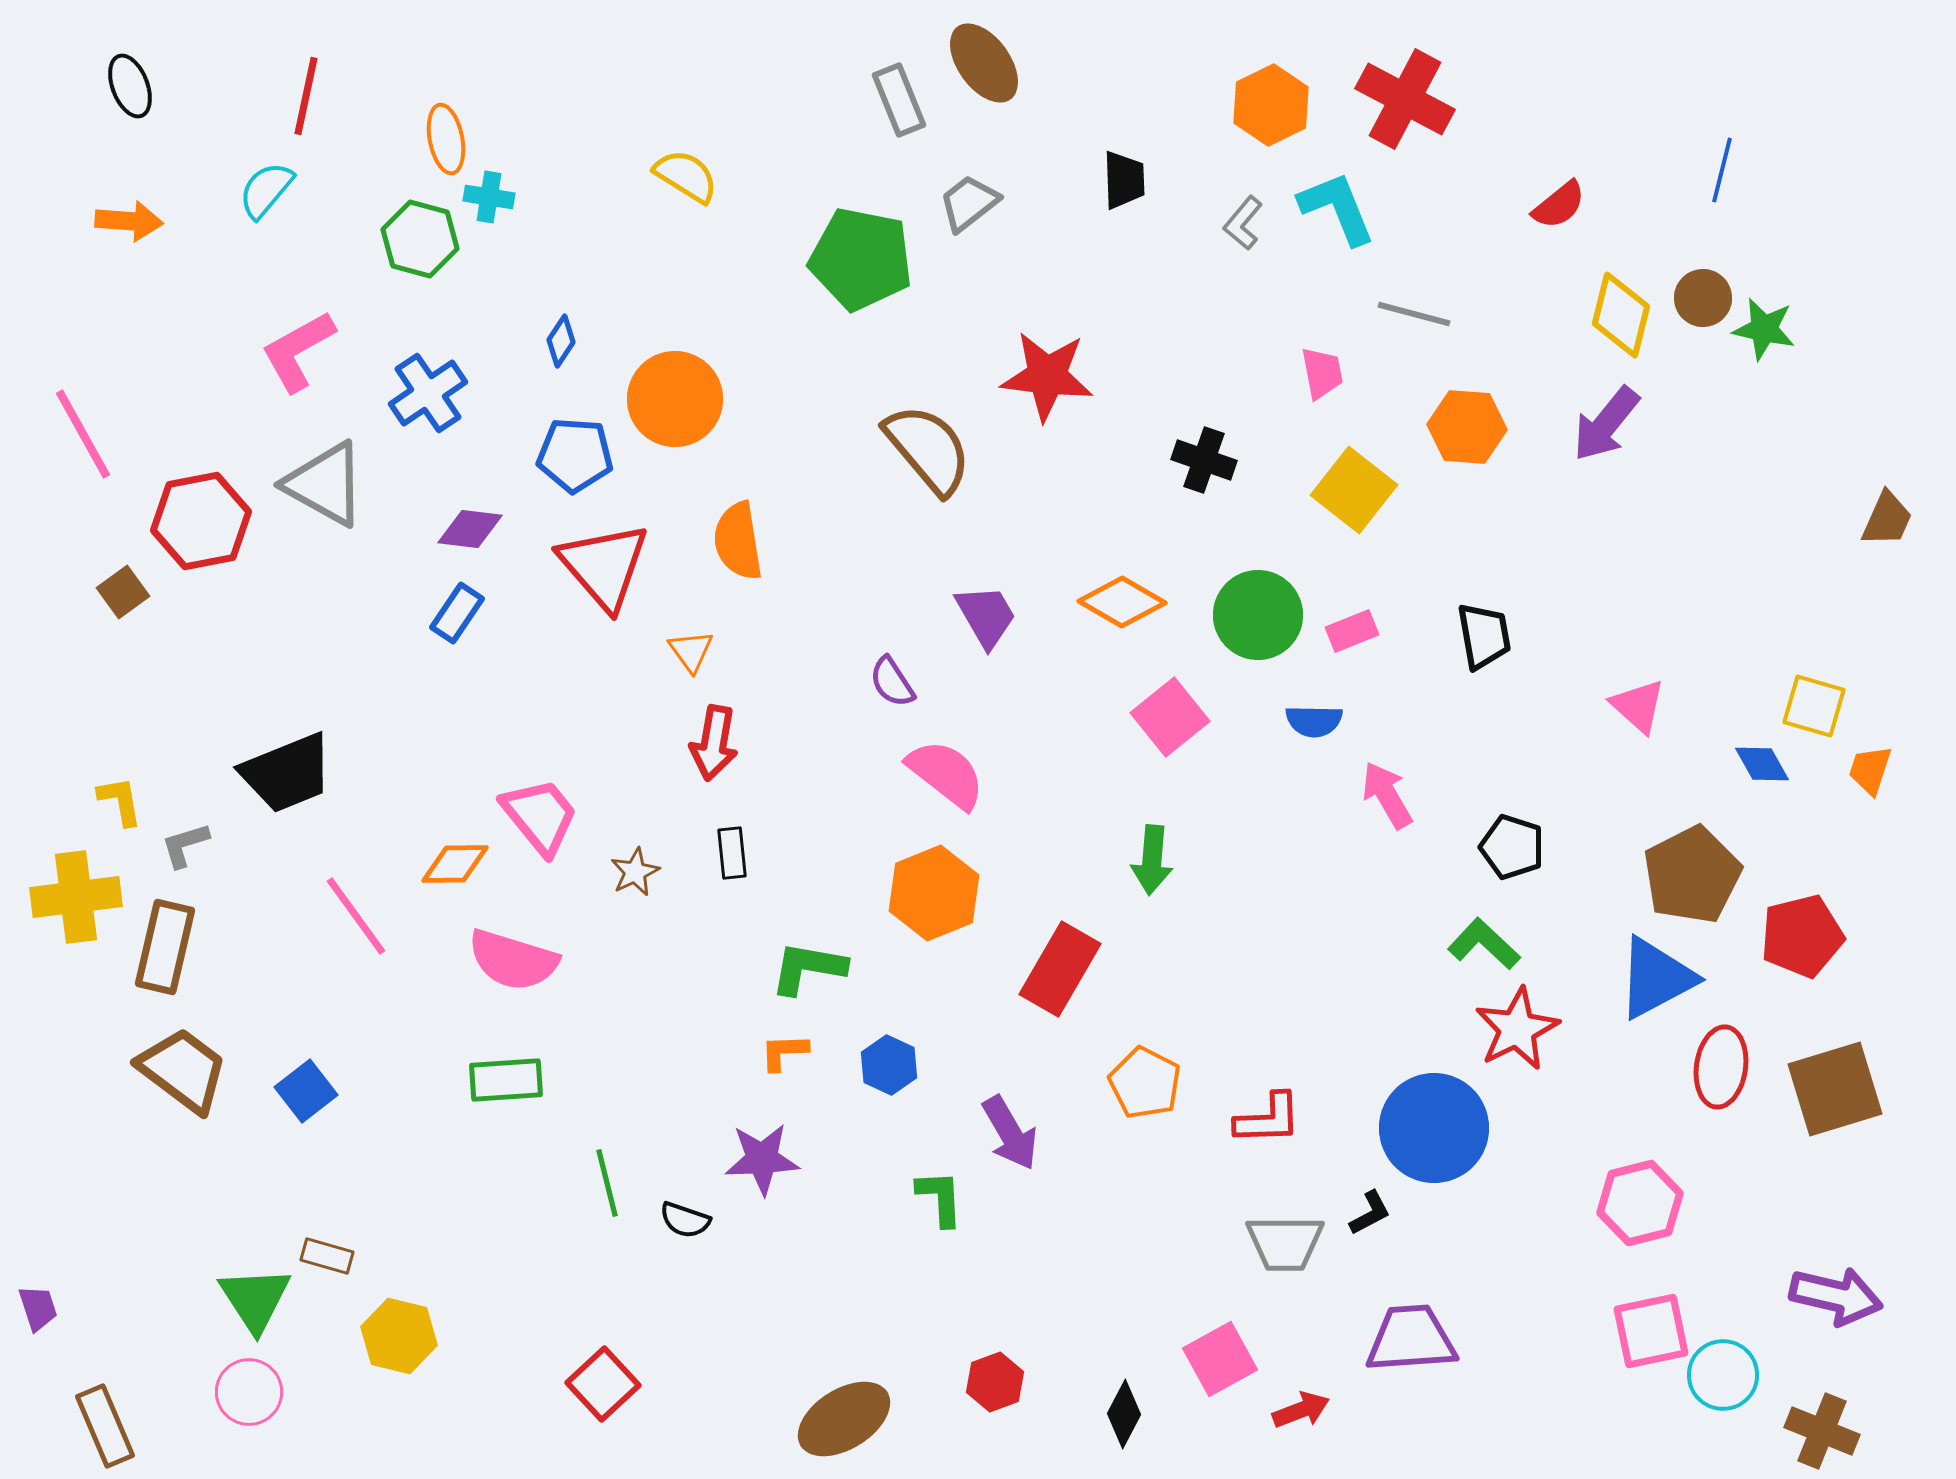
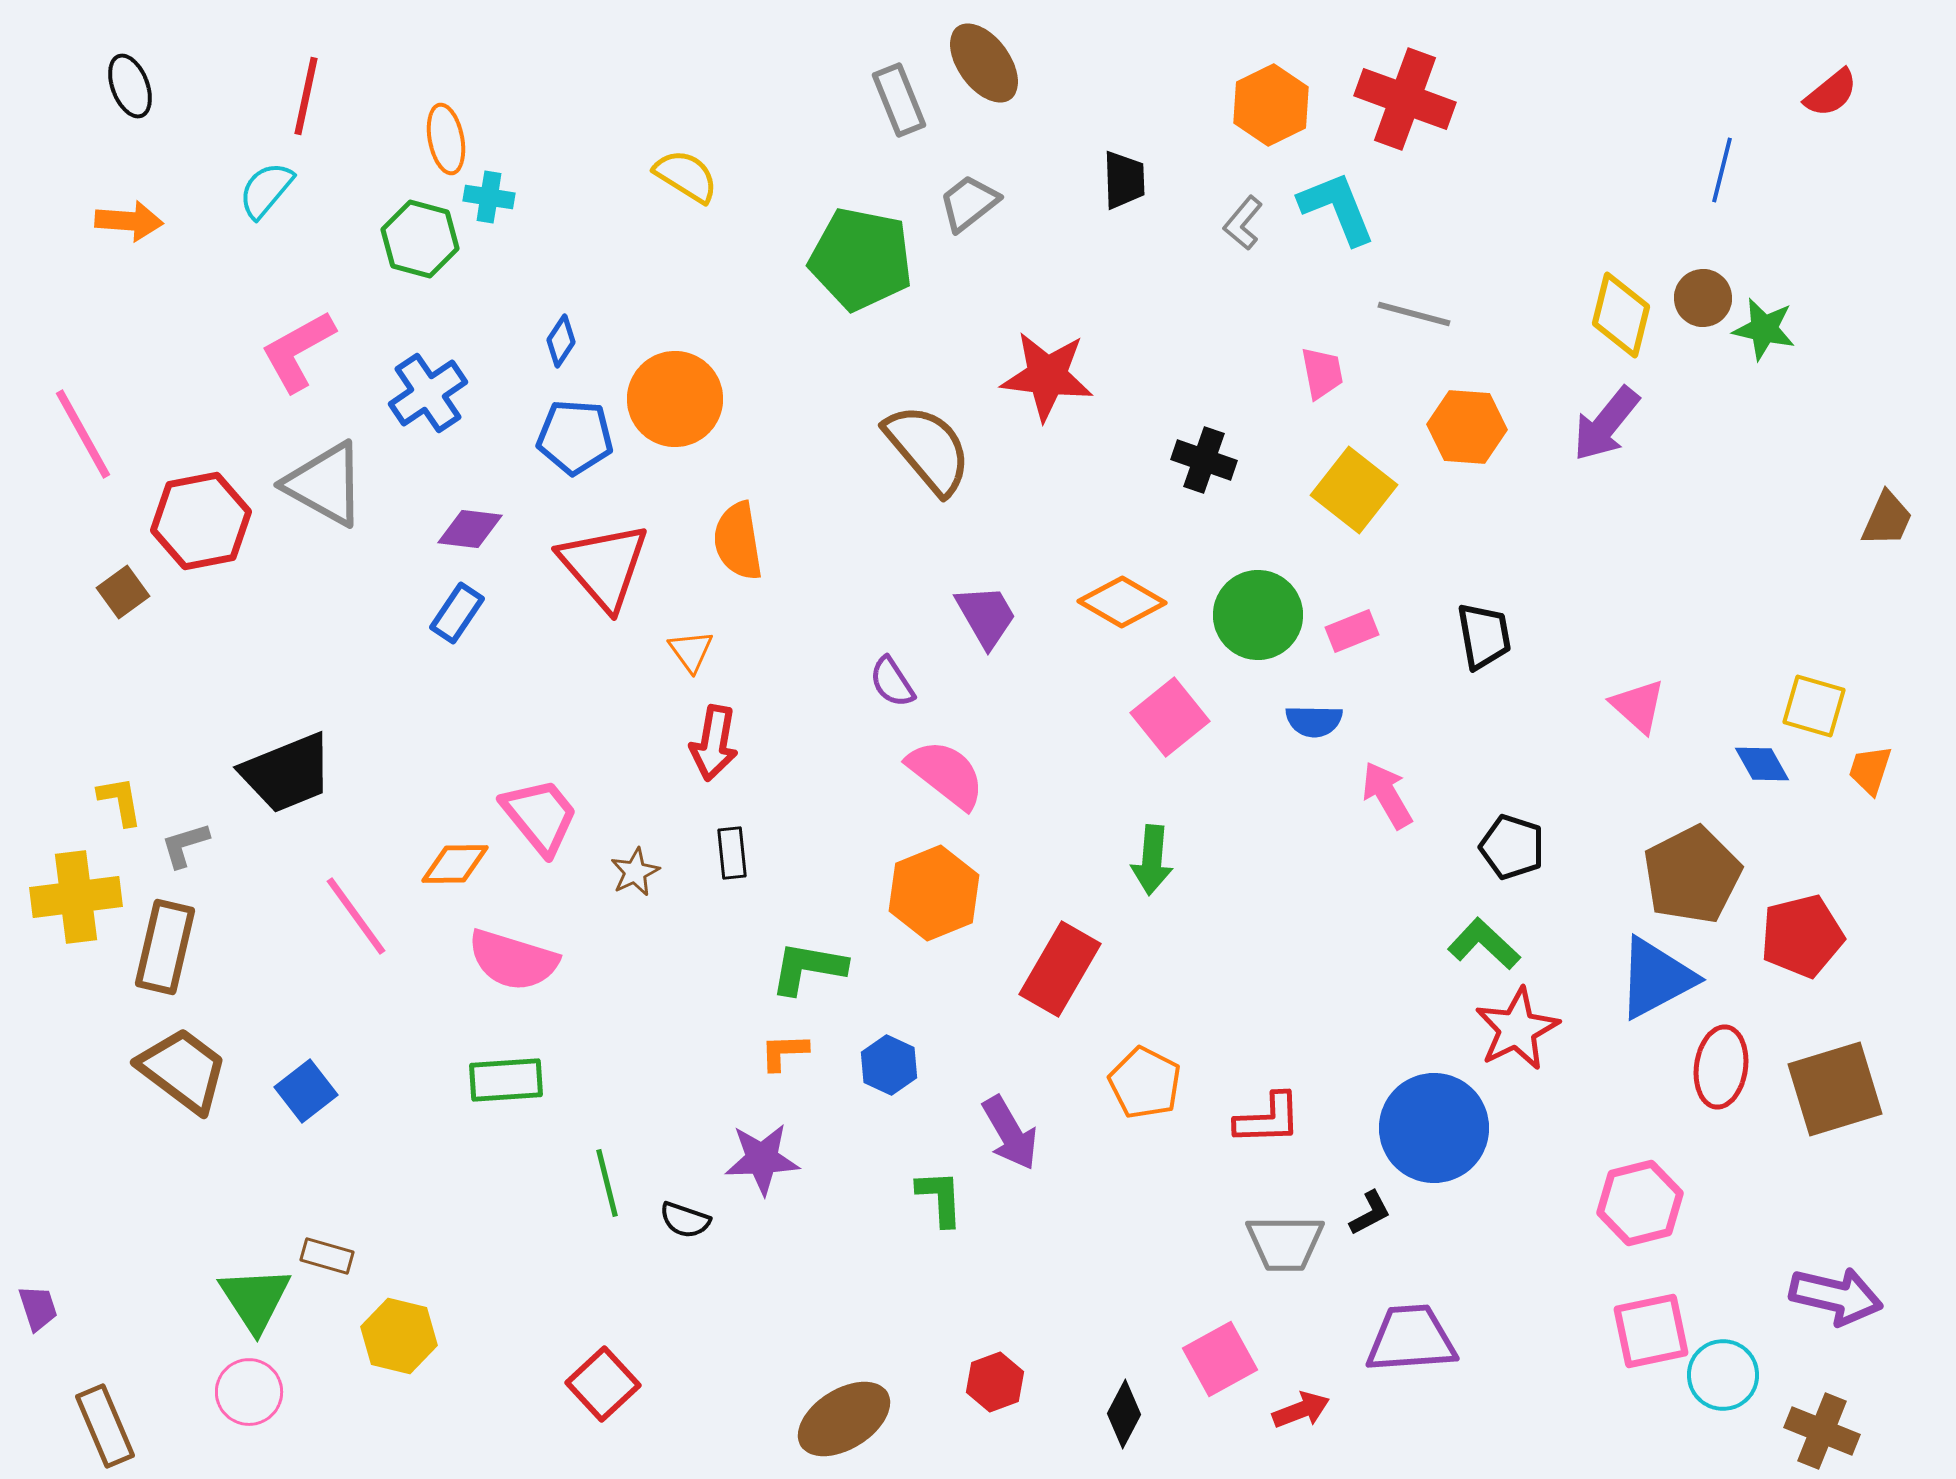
red cross at (1405, 99): rotated 8 degrees counterclockwise
red semicircle at (1559, 205): moved 272 px right, 112 px up
blue pentagon at (575, 455): moved 18 px up
